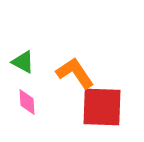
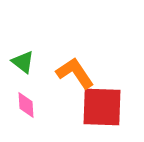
green triangle: rotated 10 degrees clockwise
pink diamond: moved 1 px left, 3 px down
